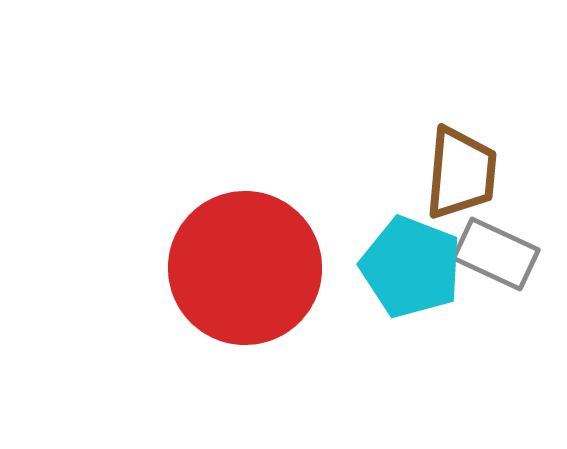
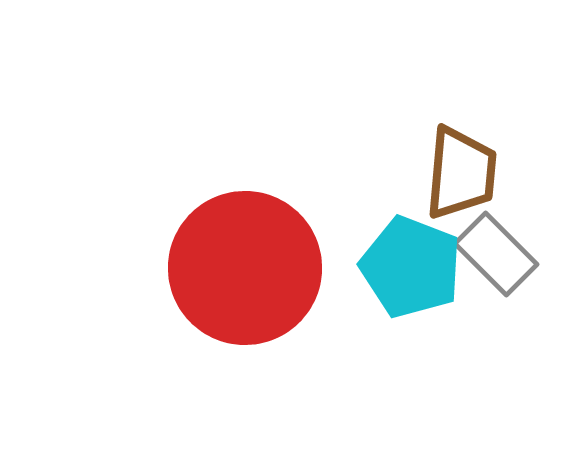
gray rectangle: rotated 20 degrees clockwise
